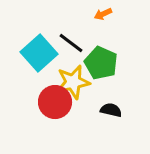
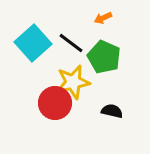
orange arrow: moved 4 px down
cyan square: moved 6 px left, 10 px up
green pentagon: moved 3 px right, 6 px up
red circle: moved 1 px down
black semicircle: moved 1 px right, 1 px down
